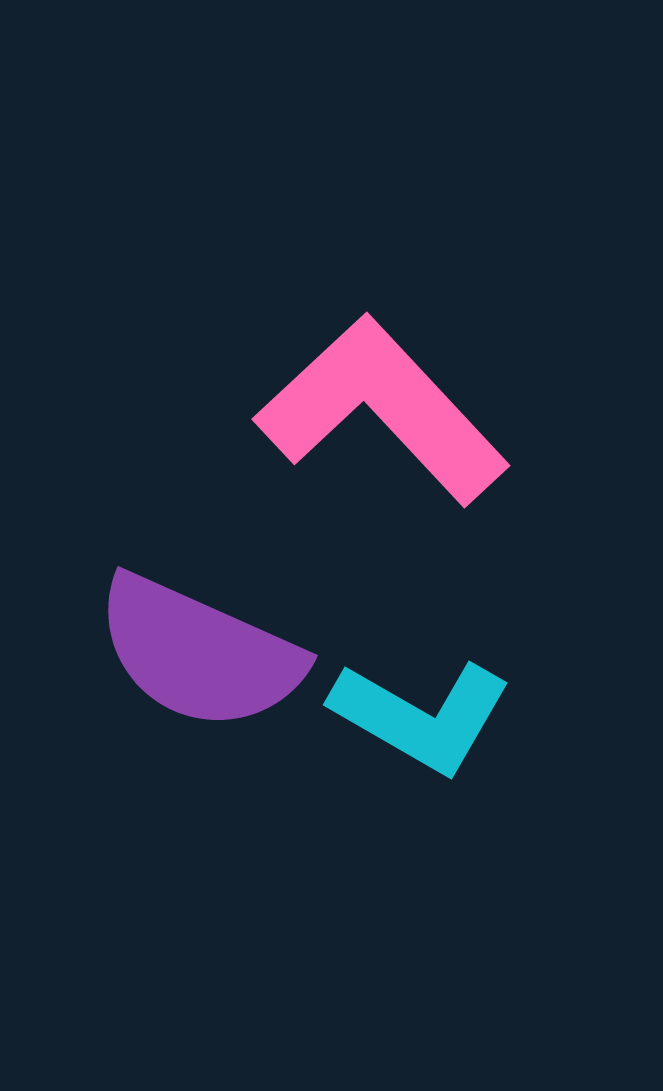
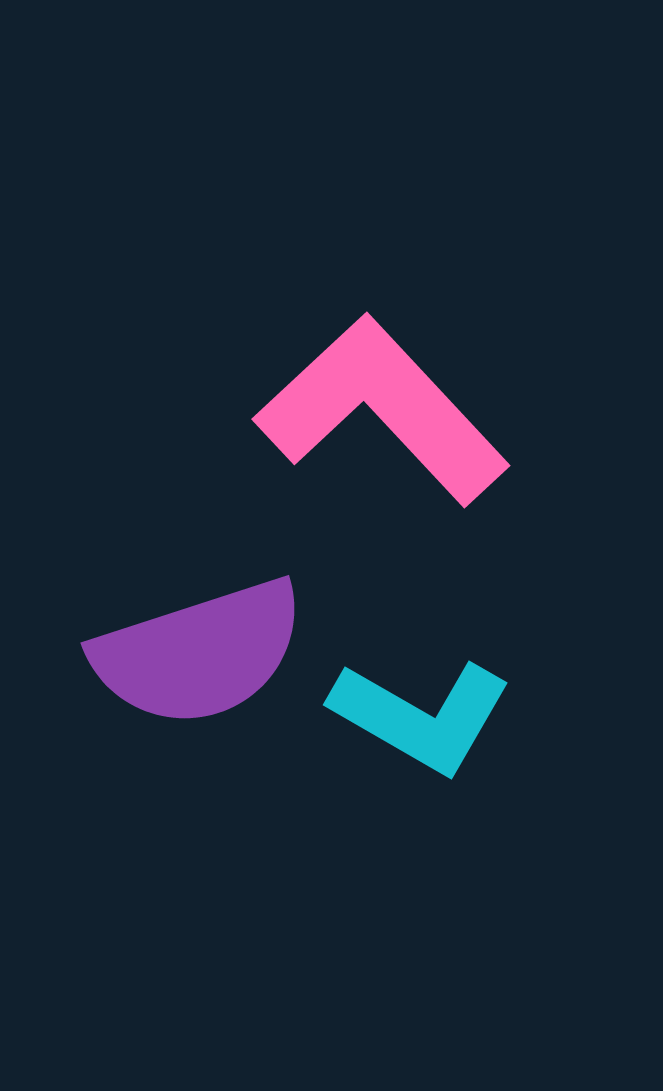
purple semicircle: rotated 42 degrees counterclockwise
